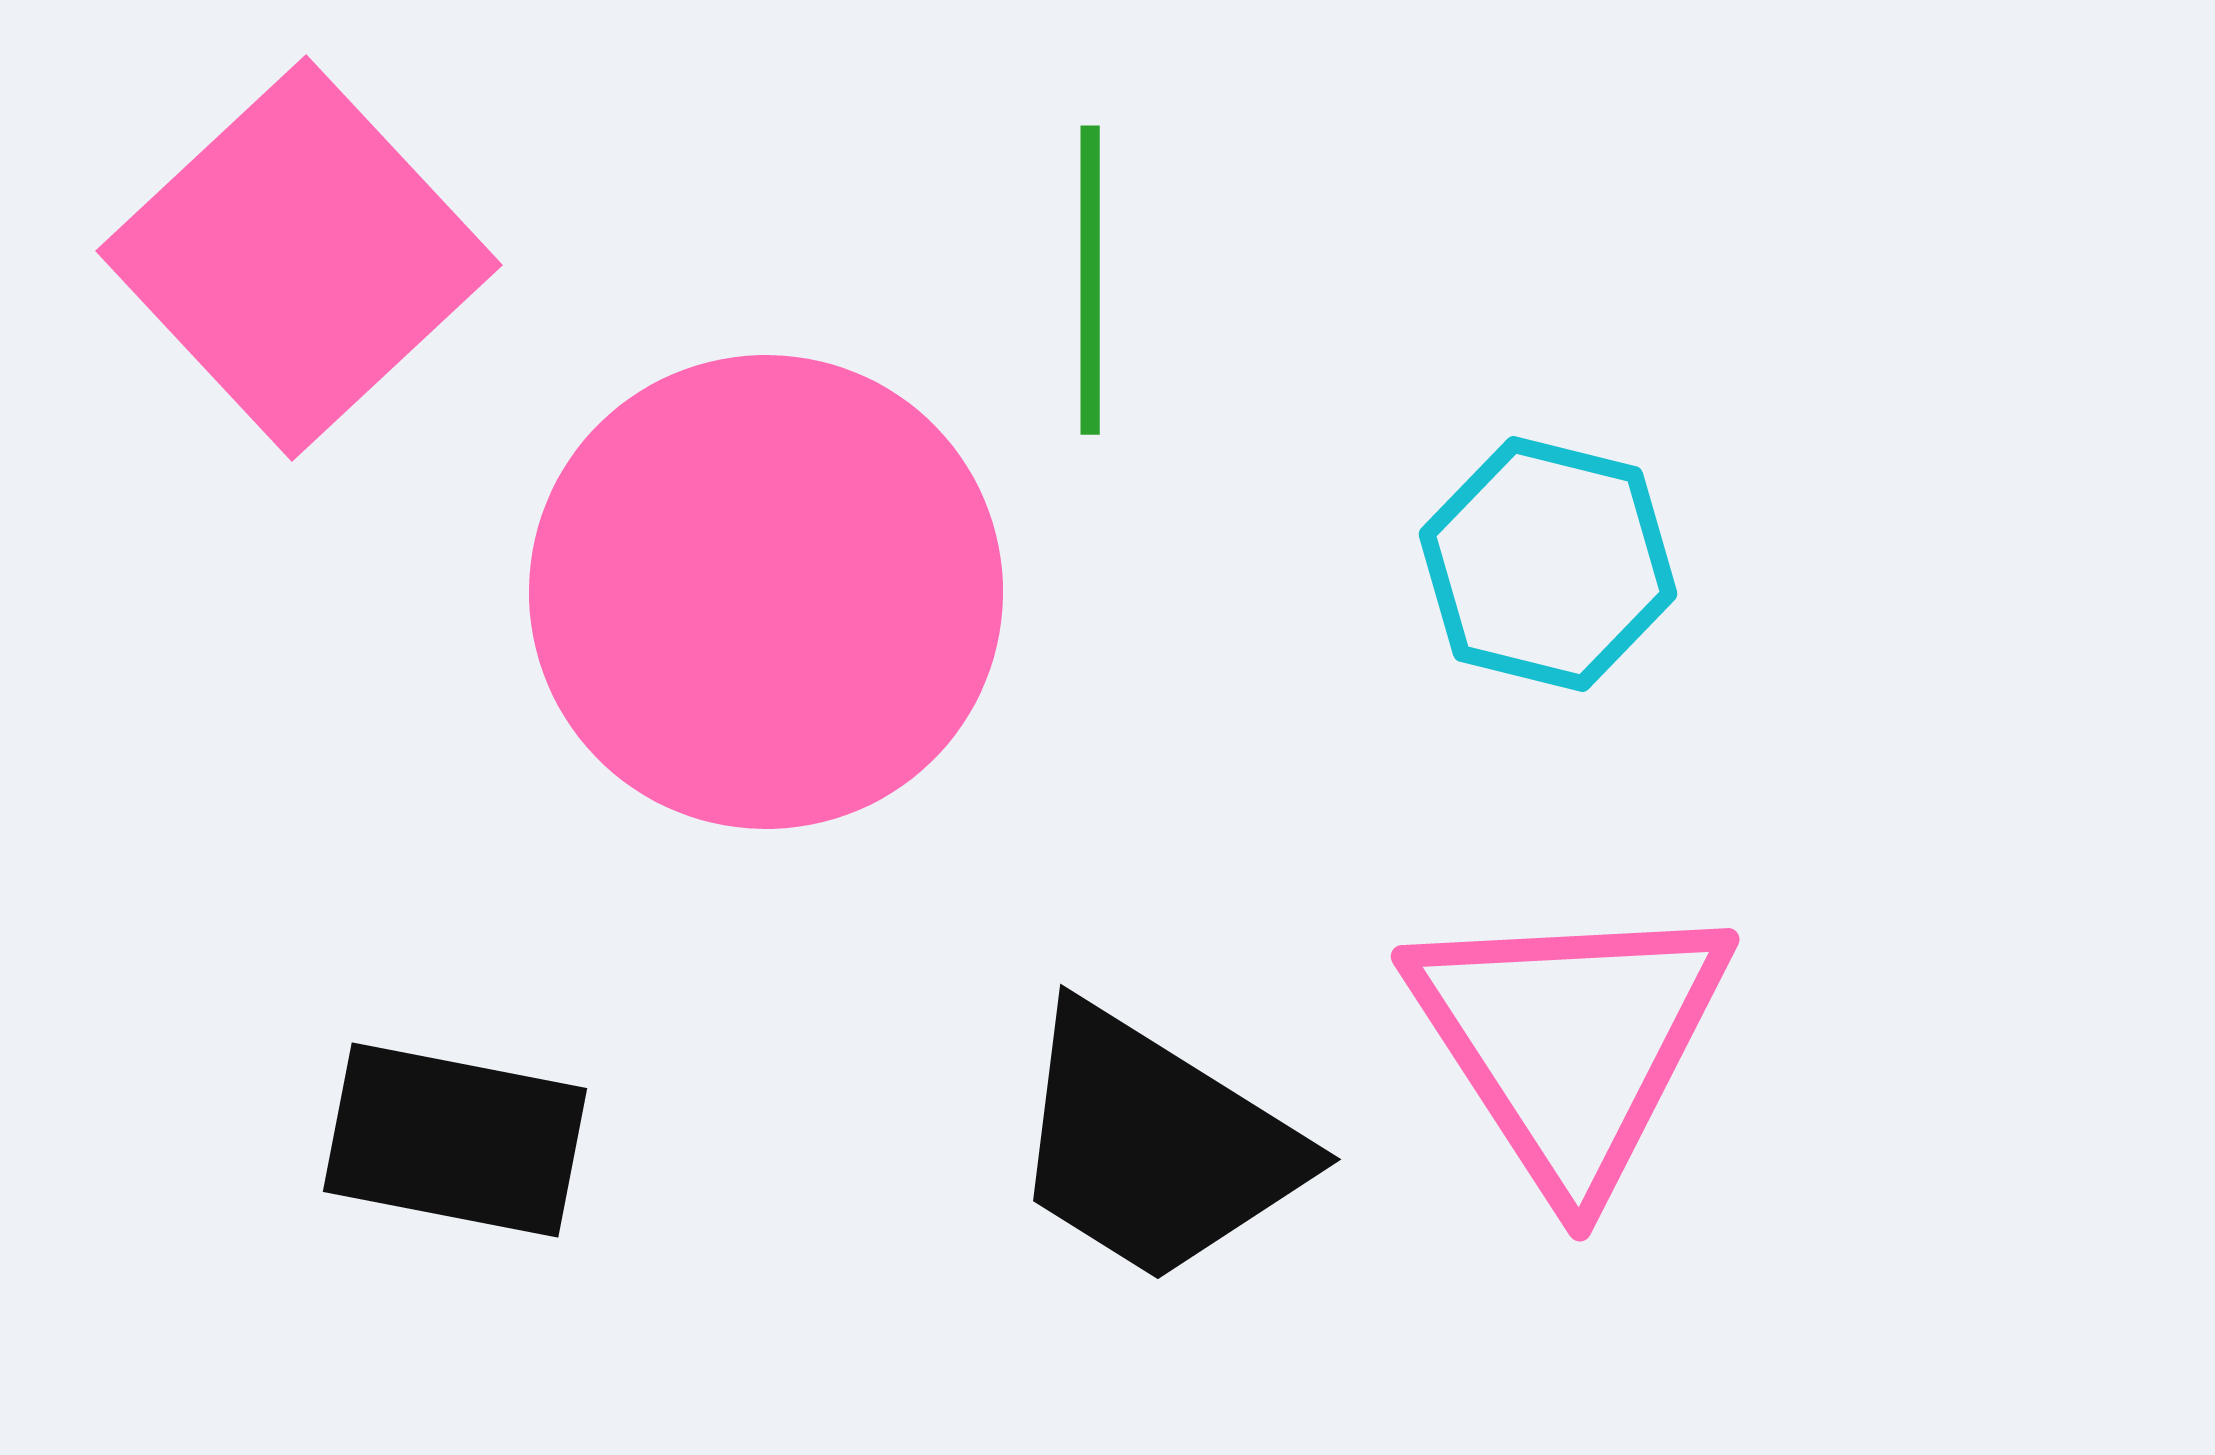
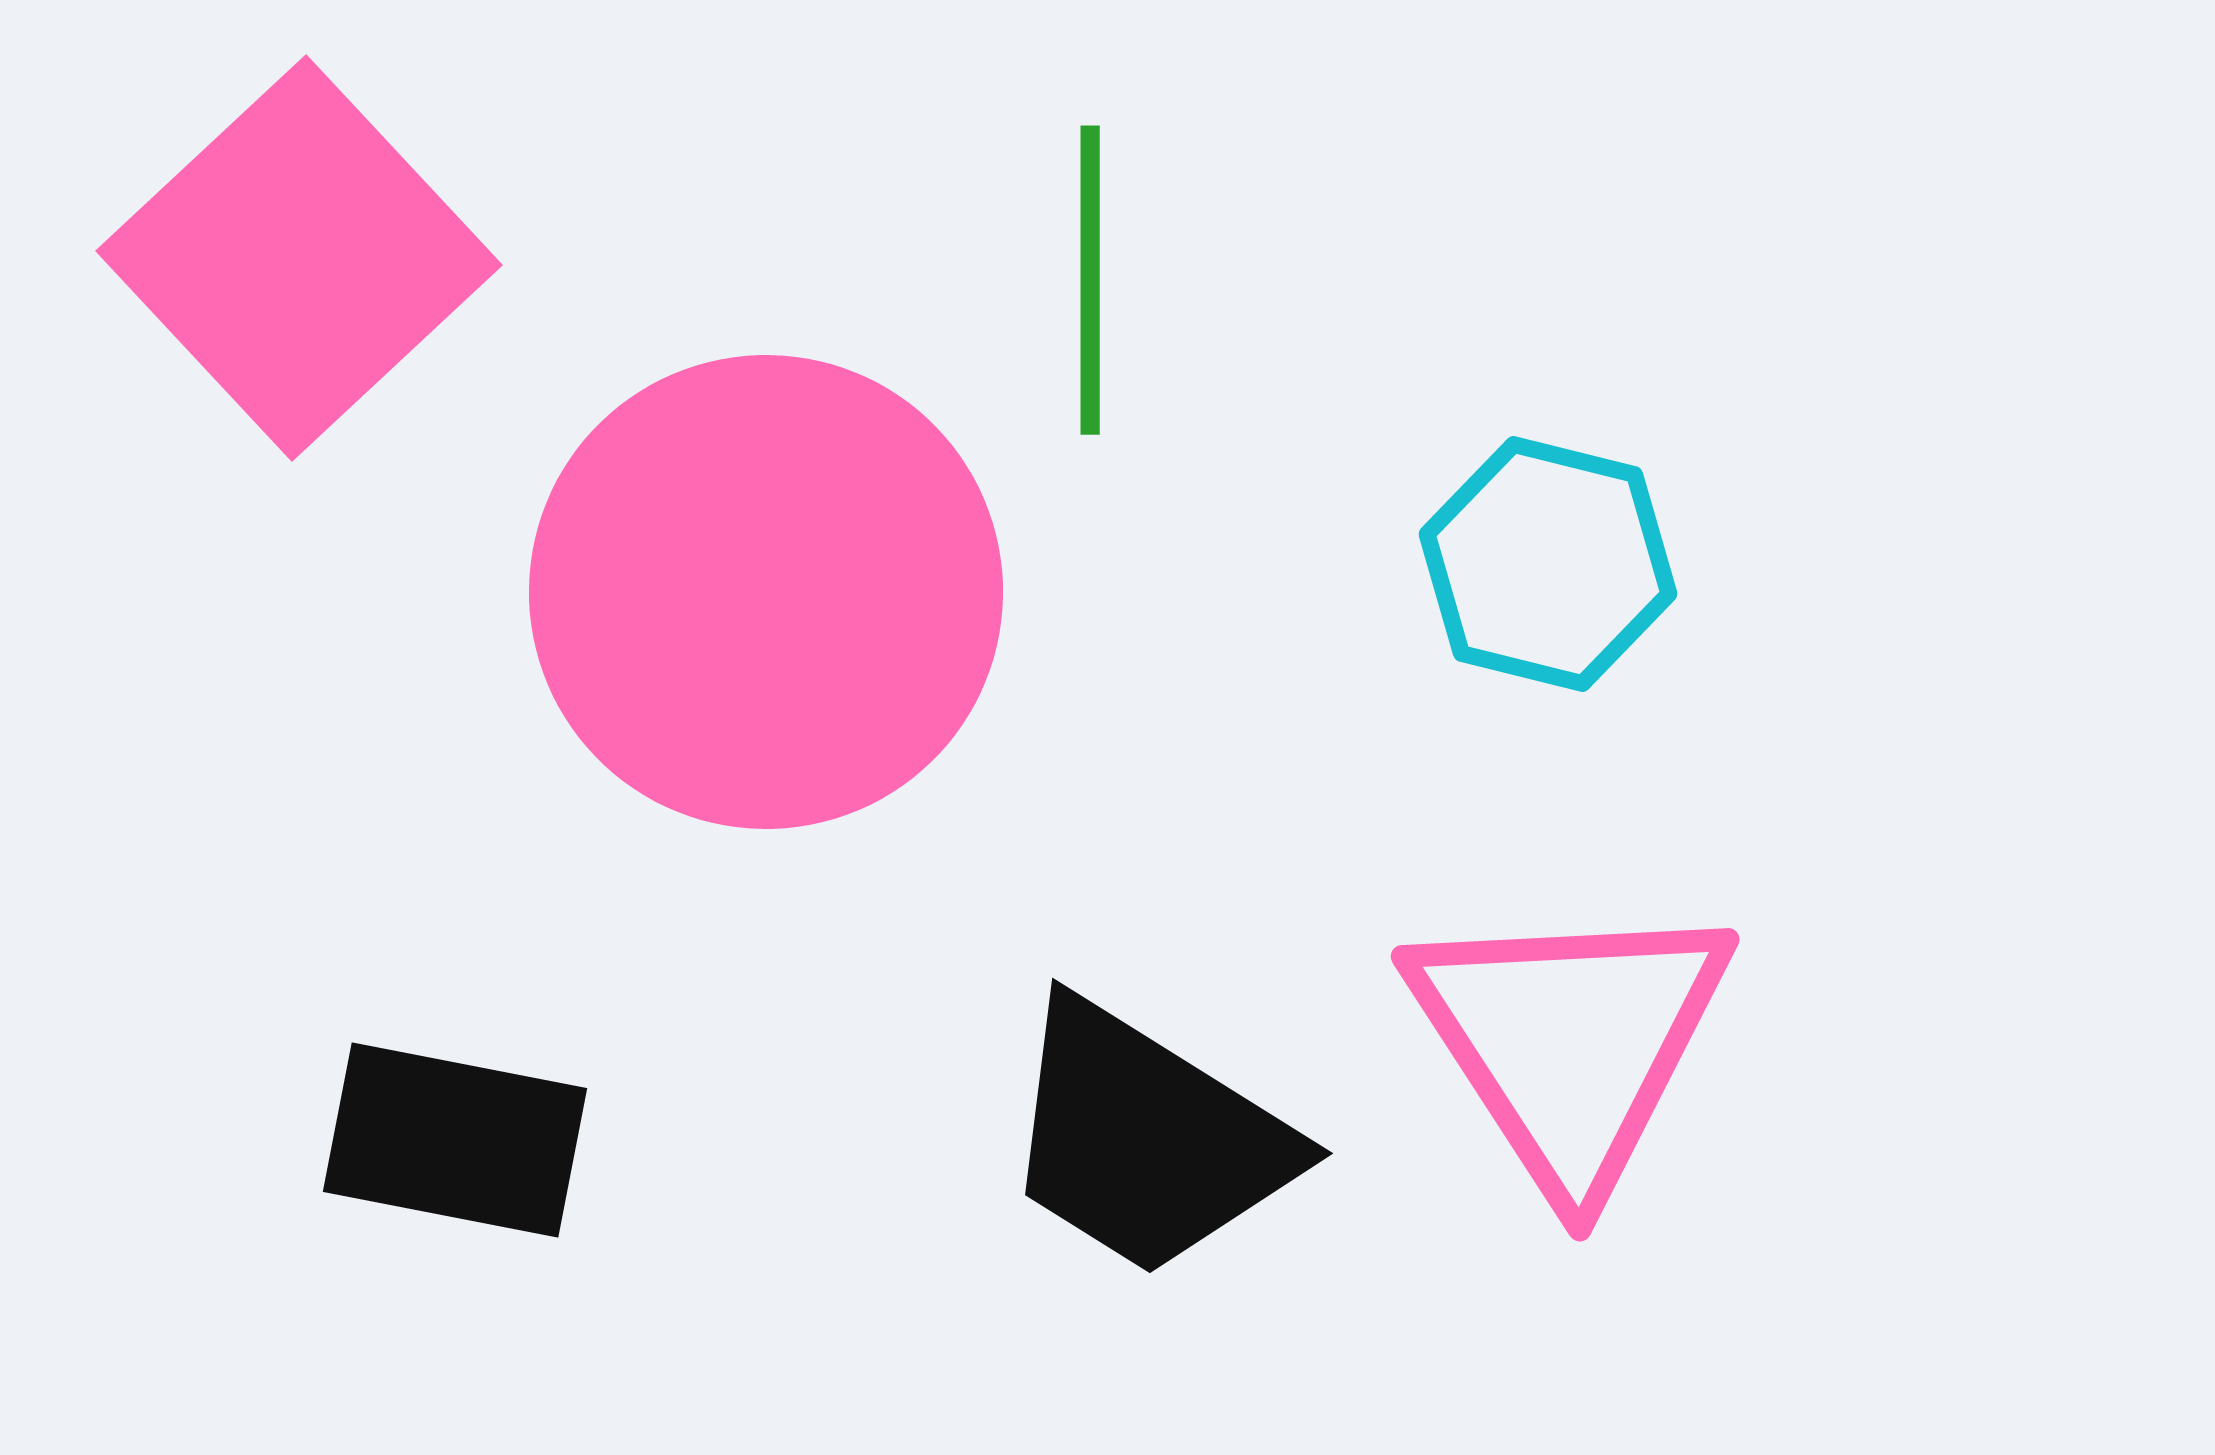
black trapezoid: moved 8 px left, 6 px up
